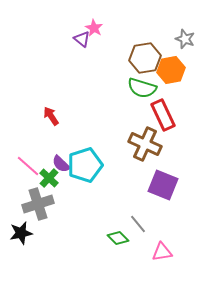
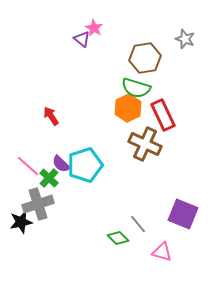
orange hexagon: moved 43 px left, 38 px down; rotated 16 degrees counterclockwise
green semicircle: moved 6 px left
purple square: moved 20 px right, 29 px down
black star: moved 11 px up
pink triangle: rotated 25 degrees clockwise
